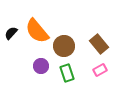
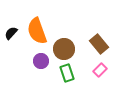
orange semicircle: rotated 20 degrees clockwise
brown circle: moved 3 px down
purple circle: moved 5 px up
pink rectangle: rotated 16 degrees counterclockwise
